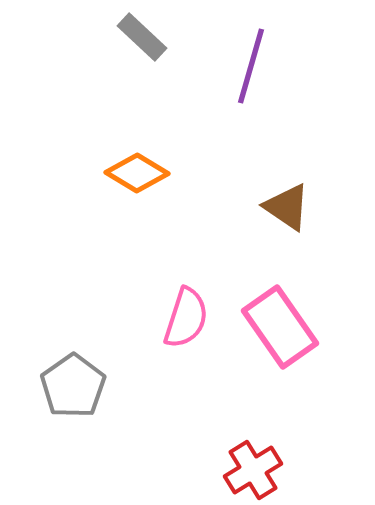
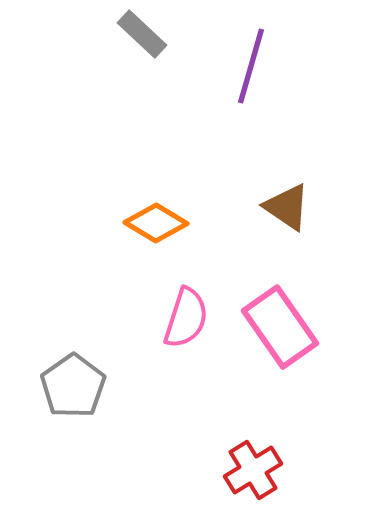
gray rectangle: moved 3 px up
orange diamond: moved 19 px right, 50 px down
